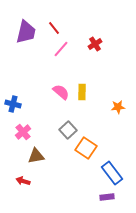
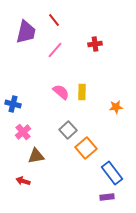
red line: moved 8 px up
red cross: rotated 24 degrees clockwise
pink line: moved 6 px left, 1 px down
orange star: moved 2 px left
orange square: rotated 15 degrees clockwise
